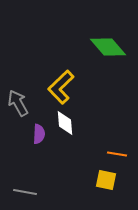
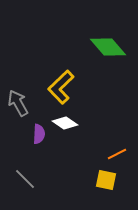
white diamond: rotated 50 degrees counterclockwise
orange line: rotated 36 degrees counterclockwise
gray line: moved 13 px up; rotated 35 degrees clockwise
